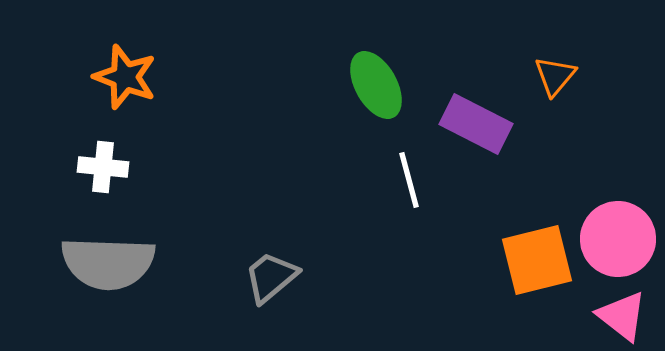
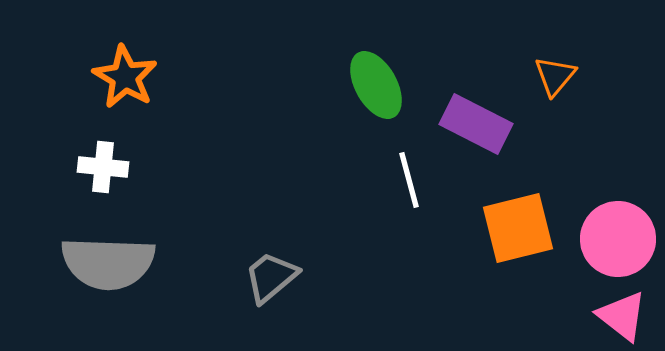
orange star: rotated 10 degrees clockwise
orange square: moved 19 px left, 32 px up
